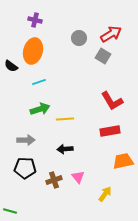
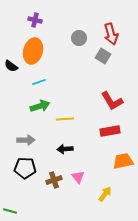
red arrow: rotated 105 degrees clockwise
green arrow: moved 3 px up
